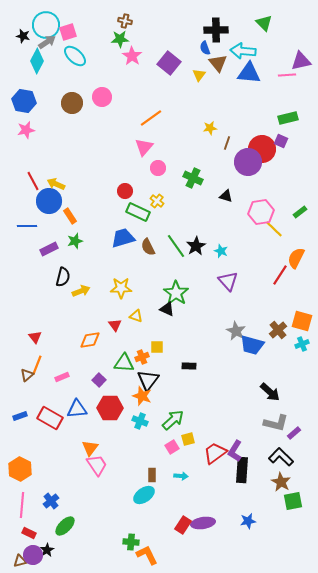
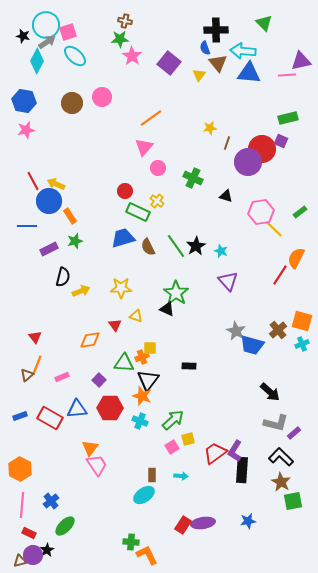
yellow square at (157, 347): moved 7 px left, 1 px down
